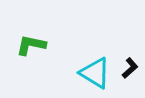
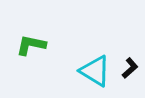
cyan triangle: moved 2 px up
